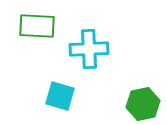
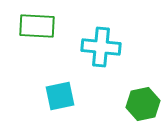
cyan cross: moved 12 px right, 2 px up; rotated 9 degrees clockwise
cyan square: rotated 28 degrees counterclockwise
